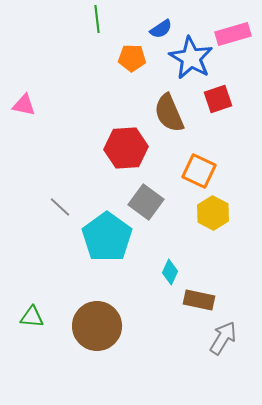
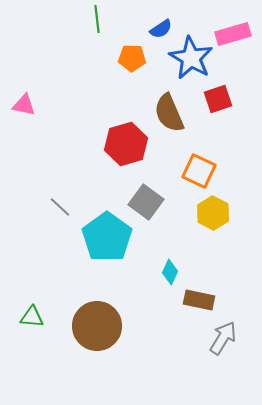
red hexagon: moved 4 px up; rotated 12 degrees counterclockwise
